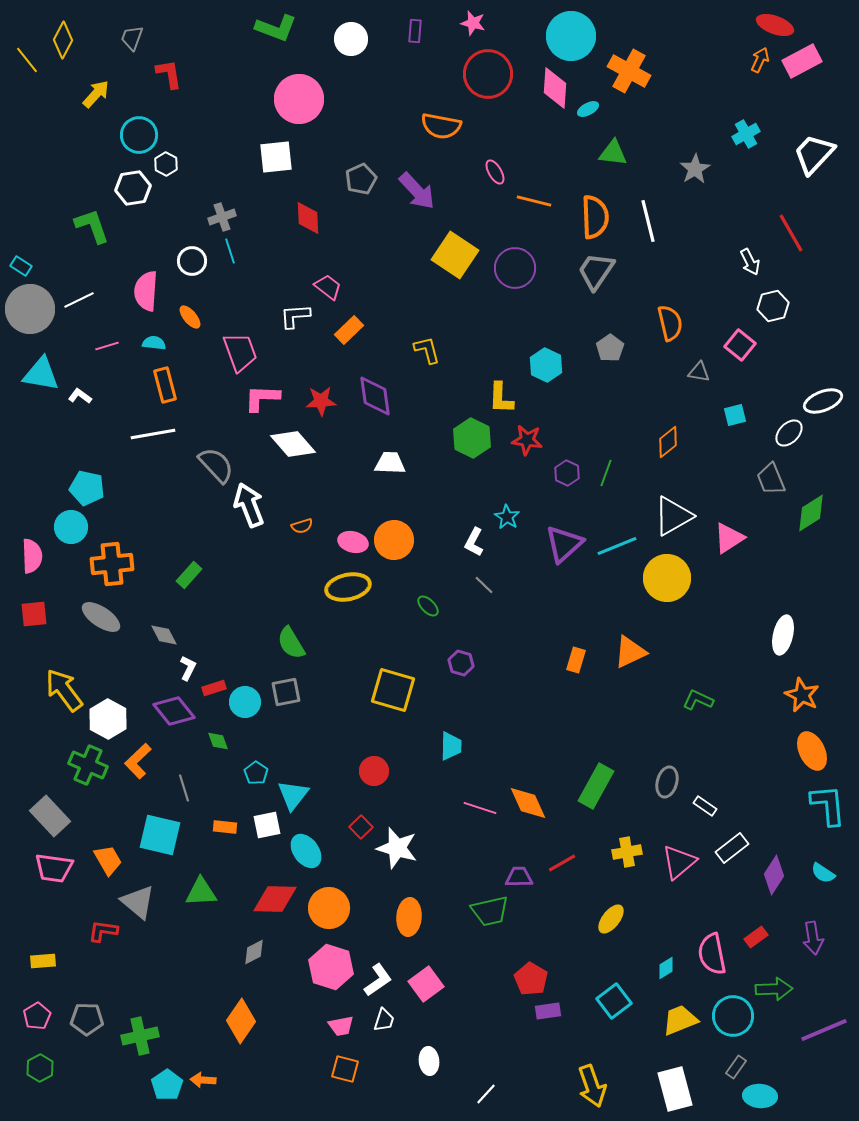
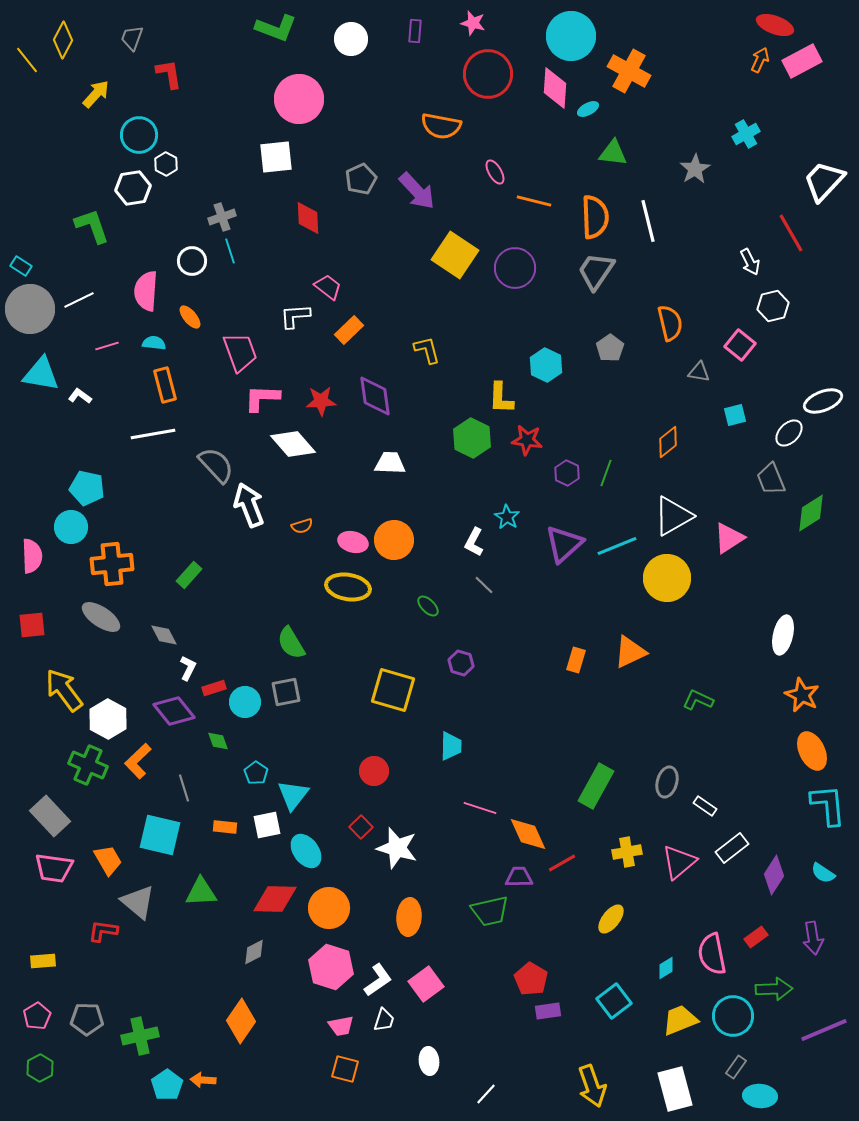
white trapezoid at (814, 154): moved 10 px right, 27 px down
yellow ellipse at (348, 587): rotated 21 degrees clockwise
red square at (34, 614): moved 2 px left, 11 px down
orange diamond at (528, 803): moved 31 px down
